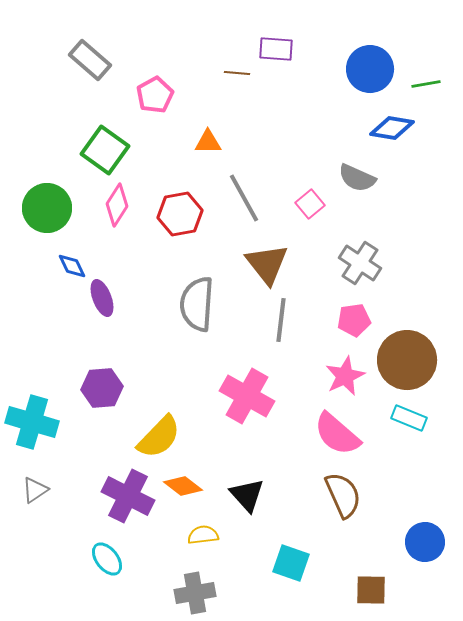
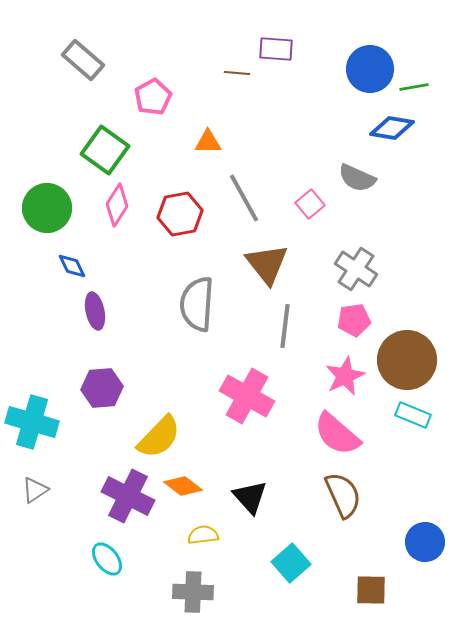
gray rectangle at (90, 60): moved 7 px left
green line at (426, 84): moved 12 px left, 3 px down
pink pentagon at (155, 95): moved 2 px left, 2 px down
gray cross at (360, 263): moved 4 px left, 6 px down
purple ellipse at (102, 298): moved 7 px left, 13 px down; rotated 9 degrees clockwise
gray line at (281, 320): moved 4 px right, 6 px down
cyan rectangle at (409, 418): moved 4 px right, 3 px up
black triangle at (247, 495): moved 3 px right, 2 px down
cyan square at (291, 563): rotated 30 degrees clockwise
gray cross at (195, 593): moved 2 px left, 1 px up; rotated 12 degrees clockwise
